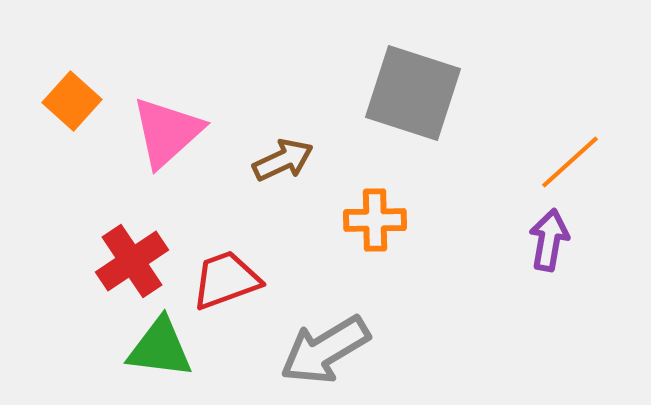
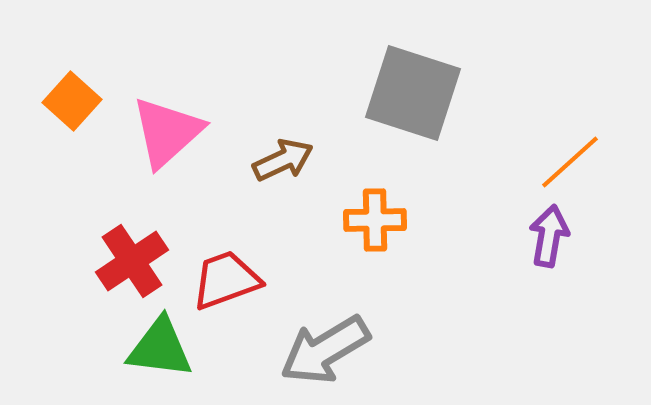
purple arrow: moved 4 px up
